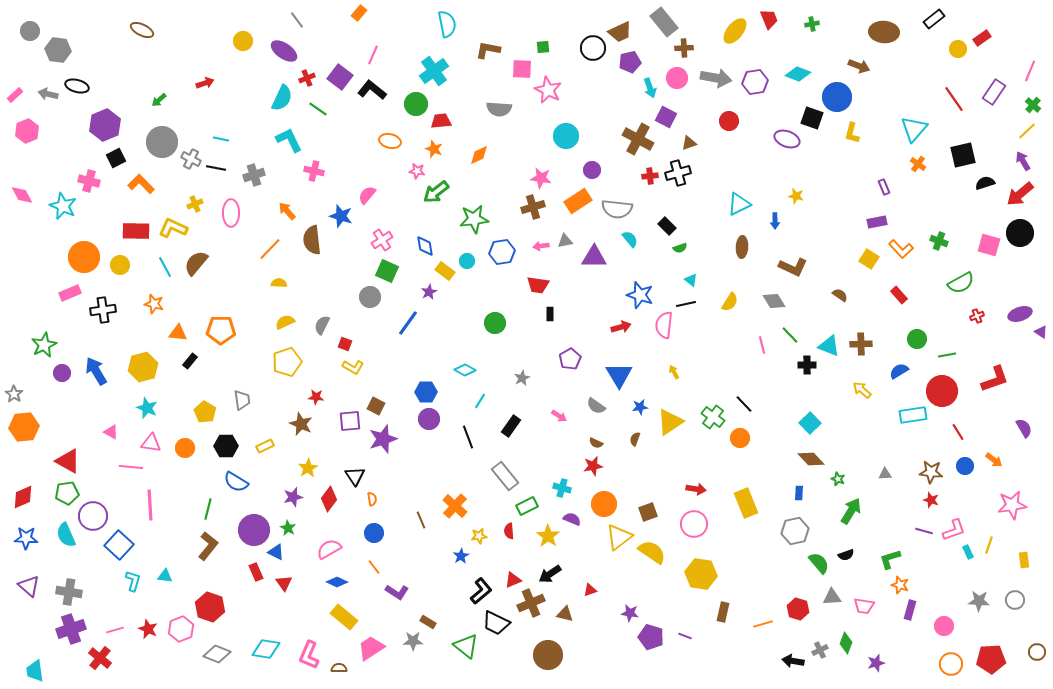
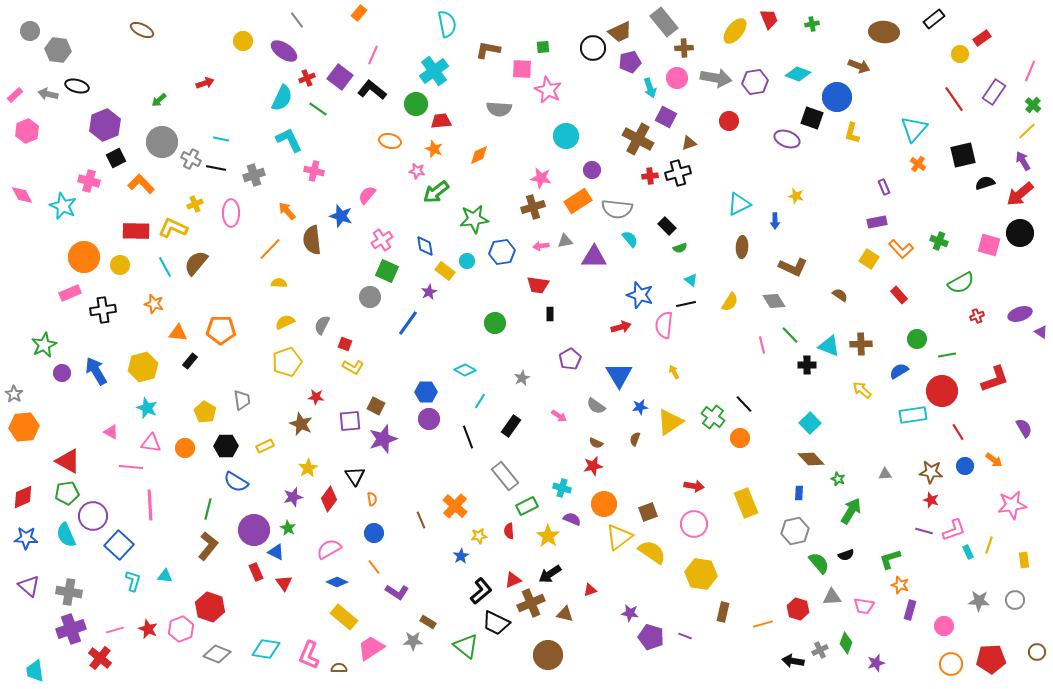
yellow circle at (958, 49): moved 2 px right, 5 px down
red arrow at (696, 489): moved 2 px left, 3 px up
